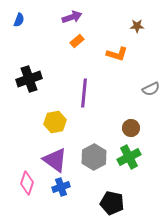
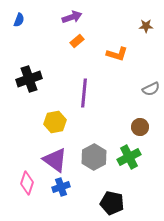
brown star: moved 9 px right
brown circle: moved 9 px right, 1 px up
